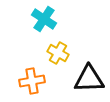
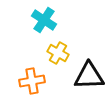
cyan cross: moved 1 px down
black triangle: moved 3 px up
